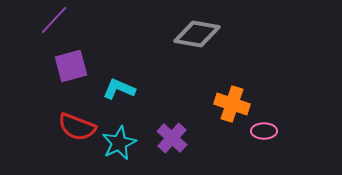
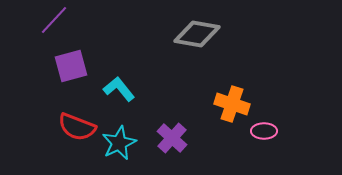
cyan L-shape: rotated 28 degrees clockwise
